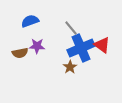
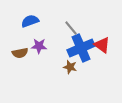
purple star: moved 2 px right
brown star: rotated 24 degrees counterclockwise
